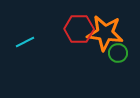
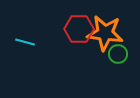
cyan line: rotated 42 degrees clockwise
green circle: moved 1 px down
